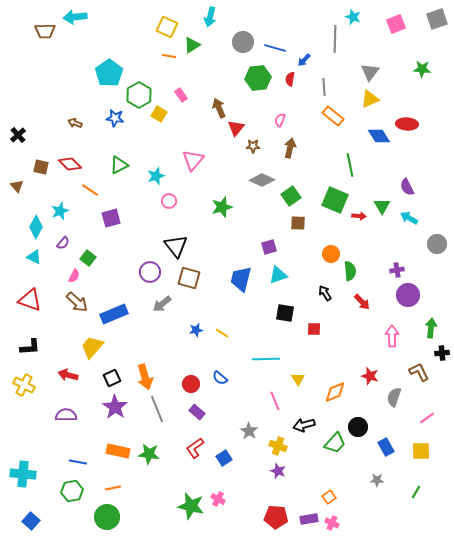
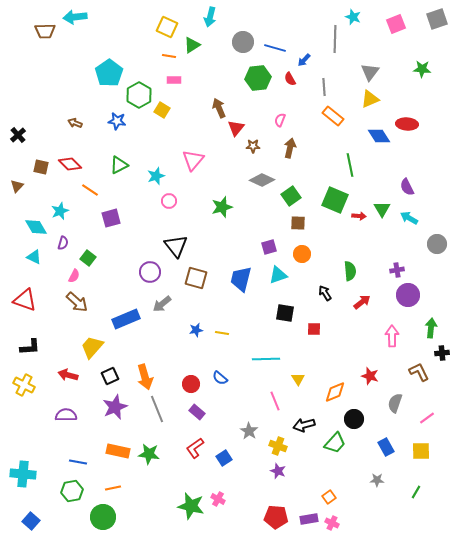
red semicircle at (290, 79): rotated 40 degrees counterclockwise
pink rectangle at (181, 95): moved 7 px left, 15 px up; rotated 56 degrees counterclockwise
yellow square at (159, 114): moved 3 px right, 4 px up
blue star at (115, 118): moved 2 px right, 3 px down
brown triangle at (17, 186): rotated 24 degrees clockwise
green triangle at (382, 206): moved 3 px down
cyan diamond at (36, 227): rotated 60 degrees counterclockwise
purple semicircle at (63, 243): rotated 24 degrees counterclockwise
orange circle at (331, 254): moved 29 px left
brown square at (189, 278): moved 7 px right
red triangle at (30, 300): moved 5 px left
red arrow at (362, 302): rotated 84 degrees counterclockwise
blue rectangle at (114, 314): moved 12 px right, 5 px down
yellow line at (222, 333): rotated 24 degrees counterclockwise
black square at (112, 378): moved 2 px left, 2 px up
gray semicircle at (394, 397): moved 1 px right, 6 px down
purple star at (115, 407): rotated 15 degrees clockwise
black circle at (358, 427): moved 4 px left, 8 px up
green circle at (107, 517): moved 4 px left
